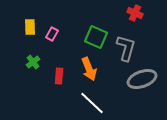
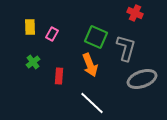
orange arrow: moved 1 px right, 4 px up
